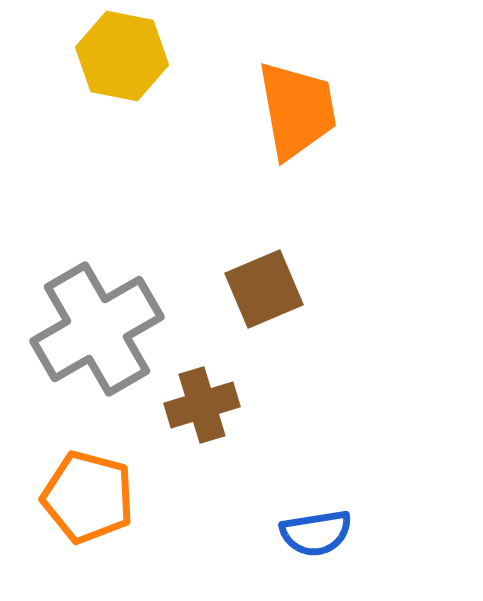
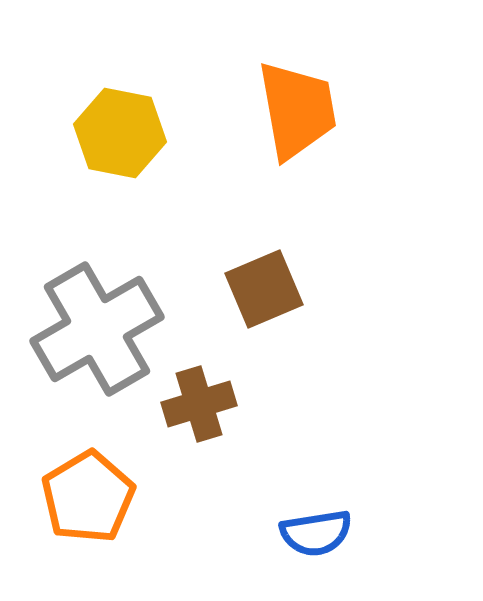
yellow hexagon: moved 2 px left, 77 px down
brown cross: moved 3 px left, 1 px up
orange pentagon: rotated 26 degrees clockwise
